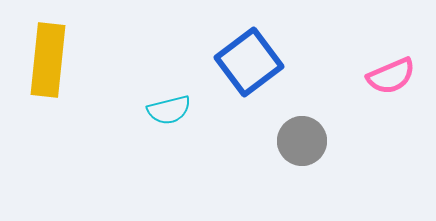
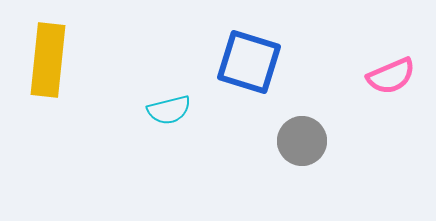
blue square: rotated 36 degrees counterclockwise
